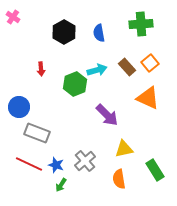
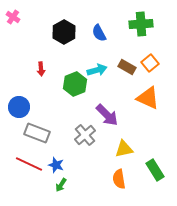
blue semicircle: rotated 18 degrees counterclockwise
brown rectangle: rotated 18 degrees counterclockwise
gray cross: moved 26 px up
